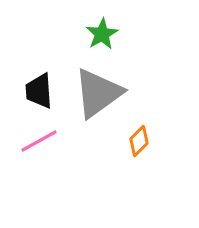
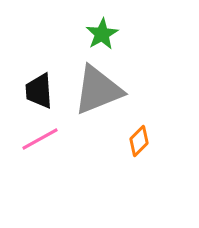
gray triangle: moved 3 px up; rotated 14 degrees clockwise
pink line: moved 1 px right, 2 px up
